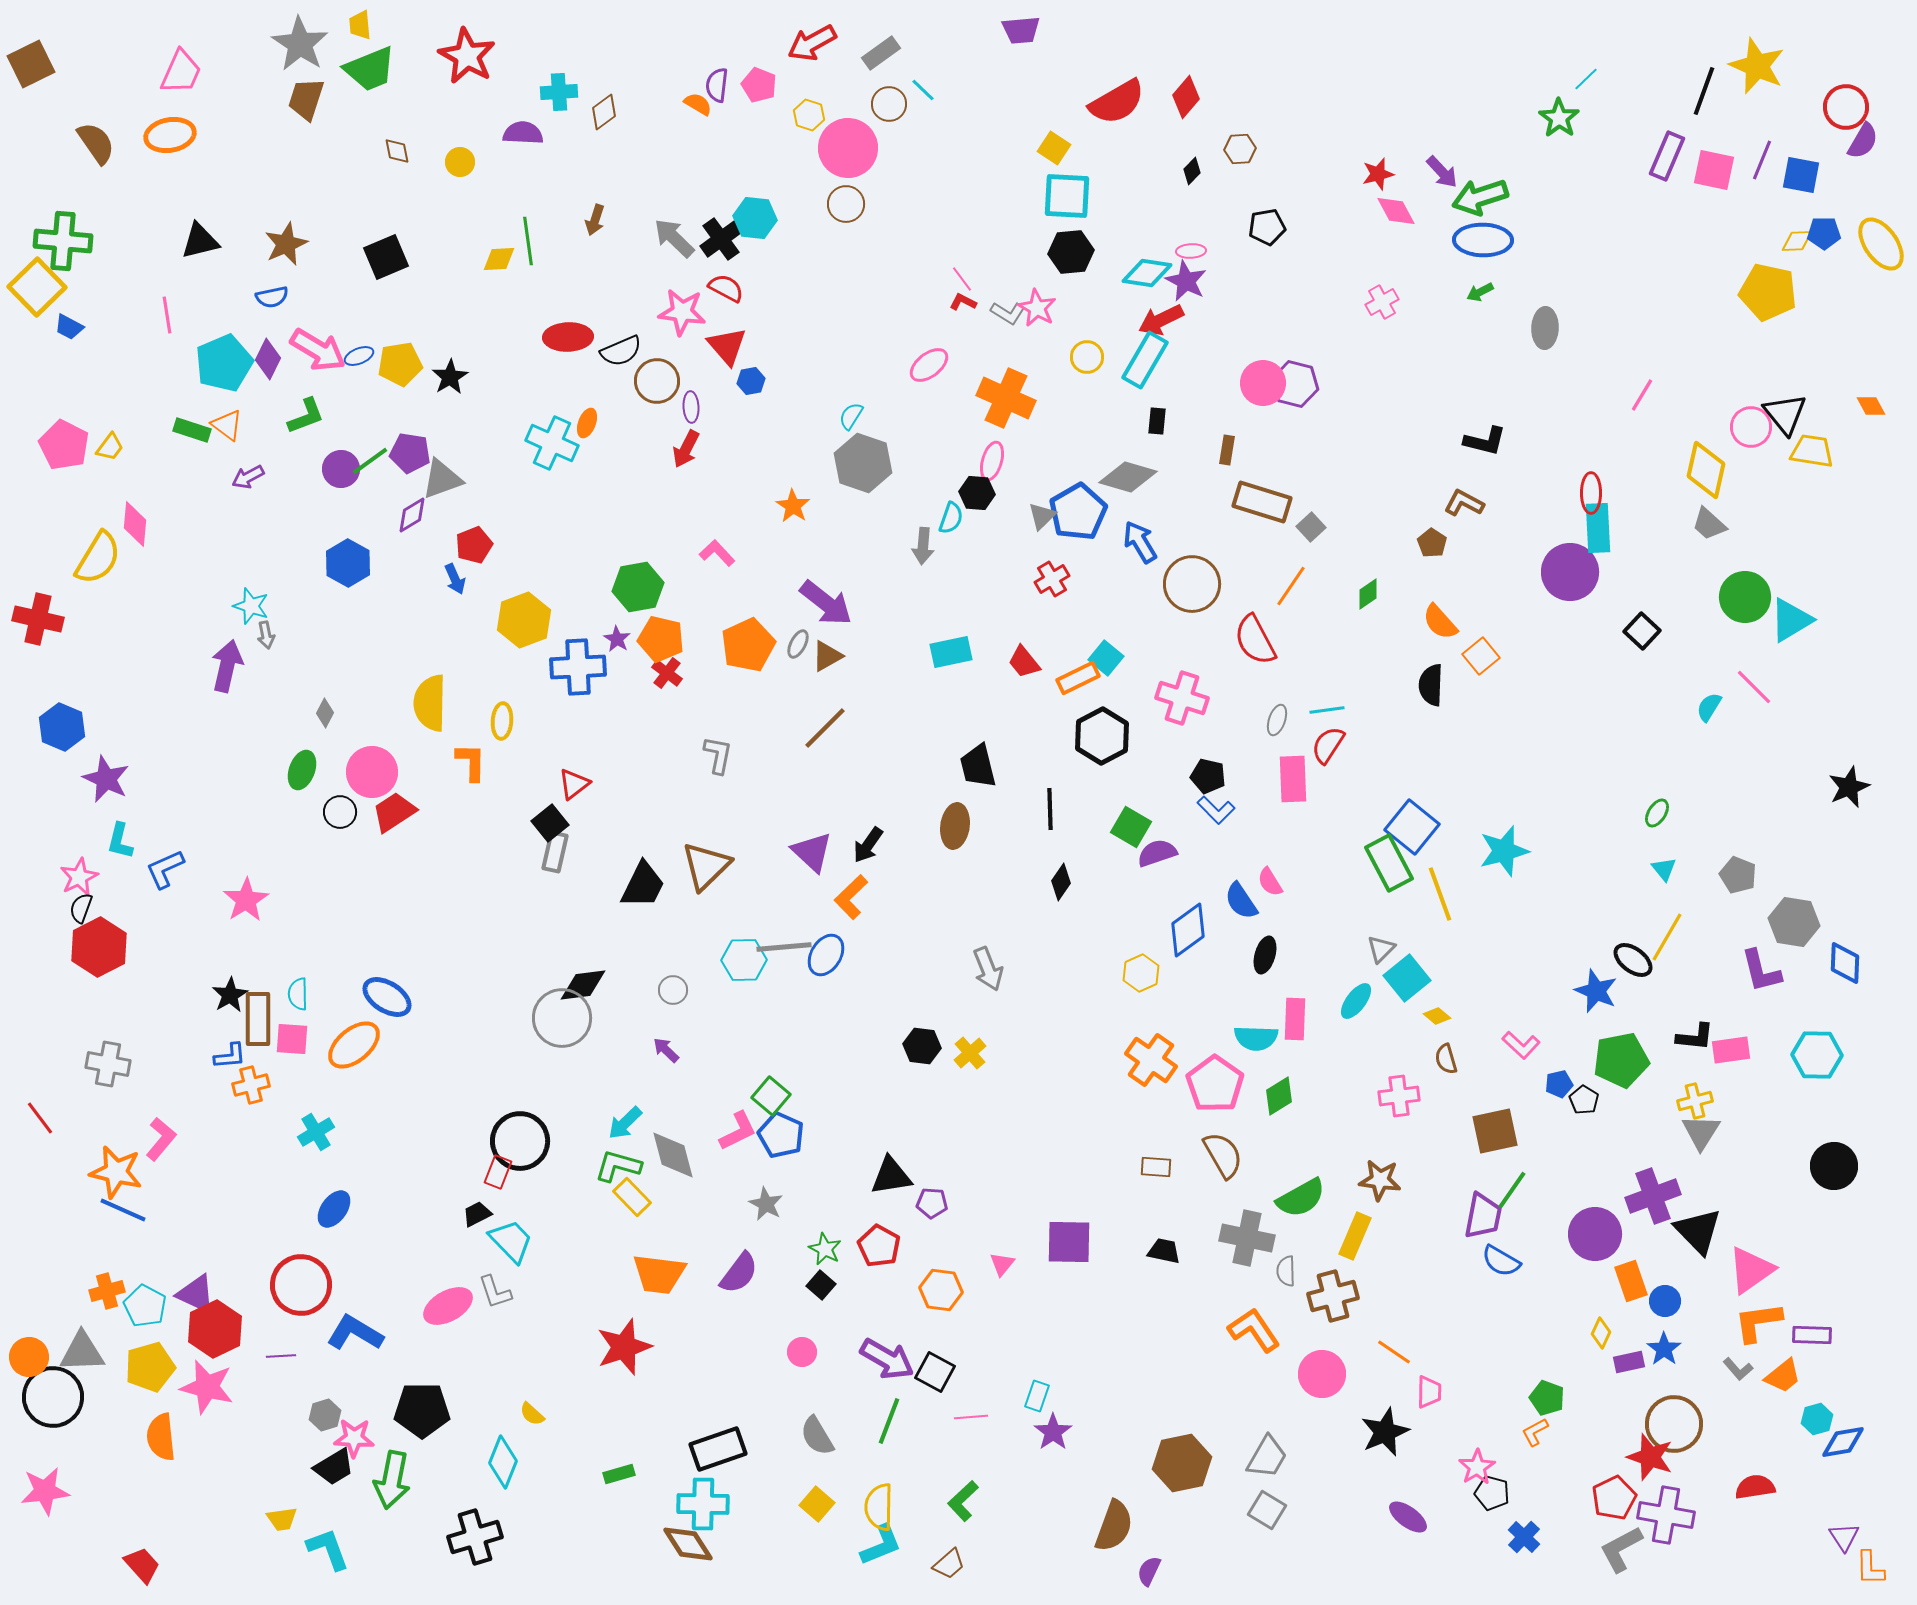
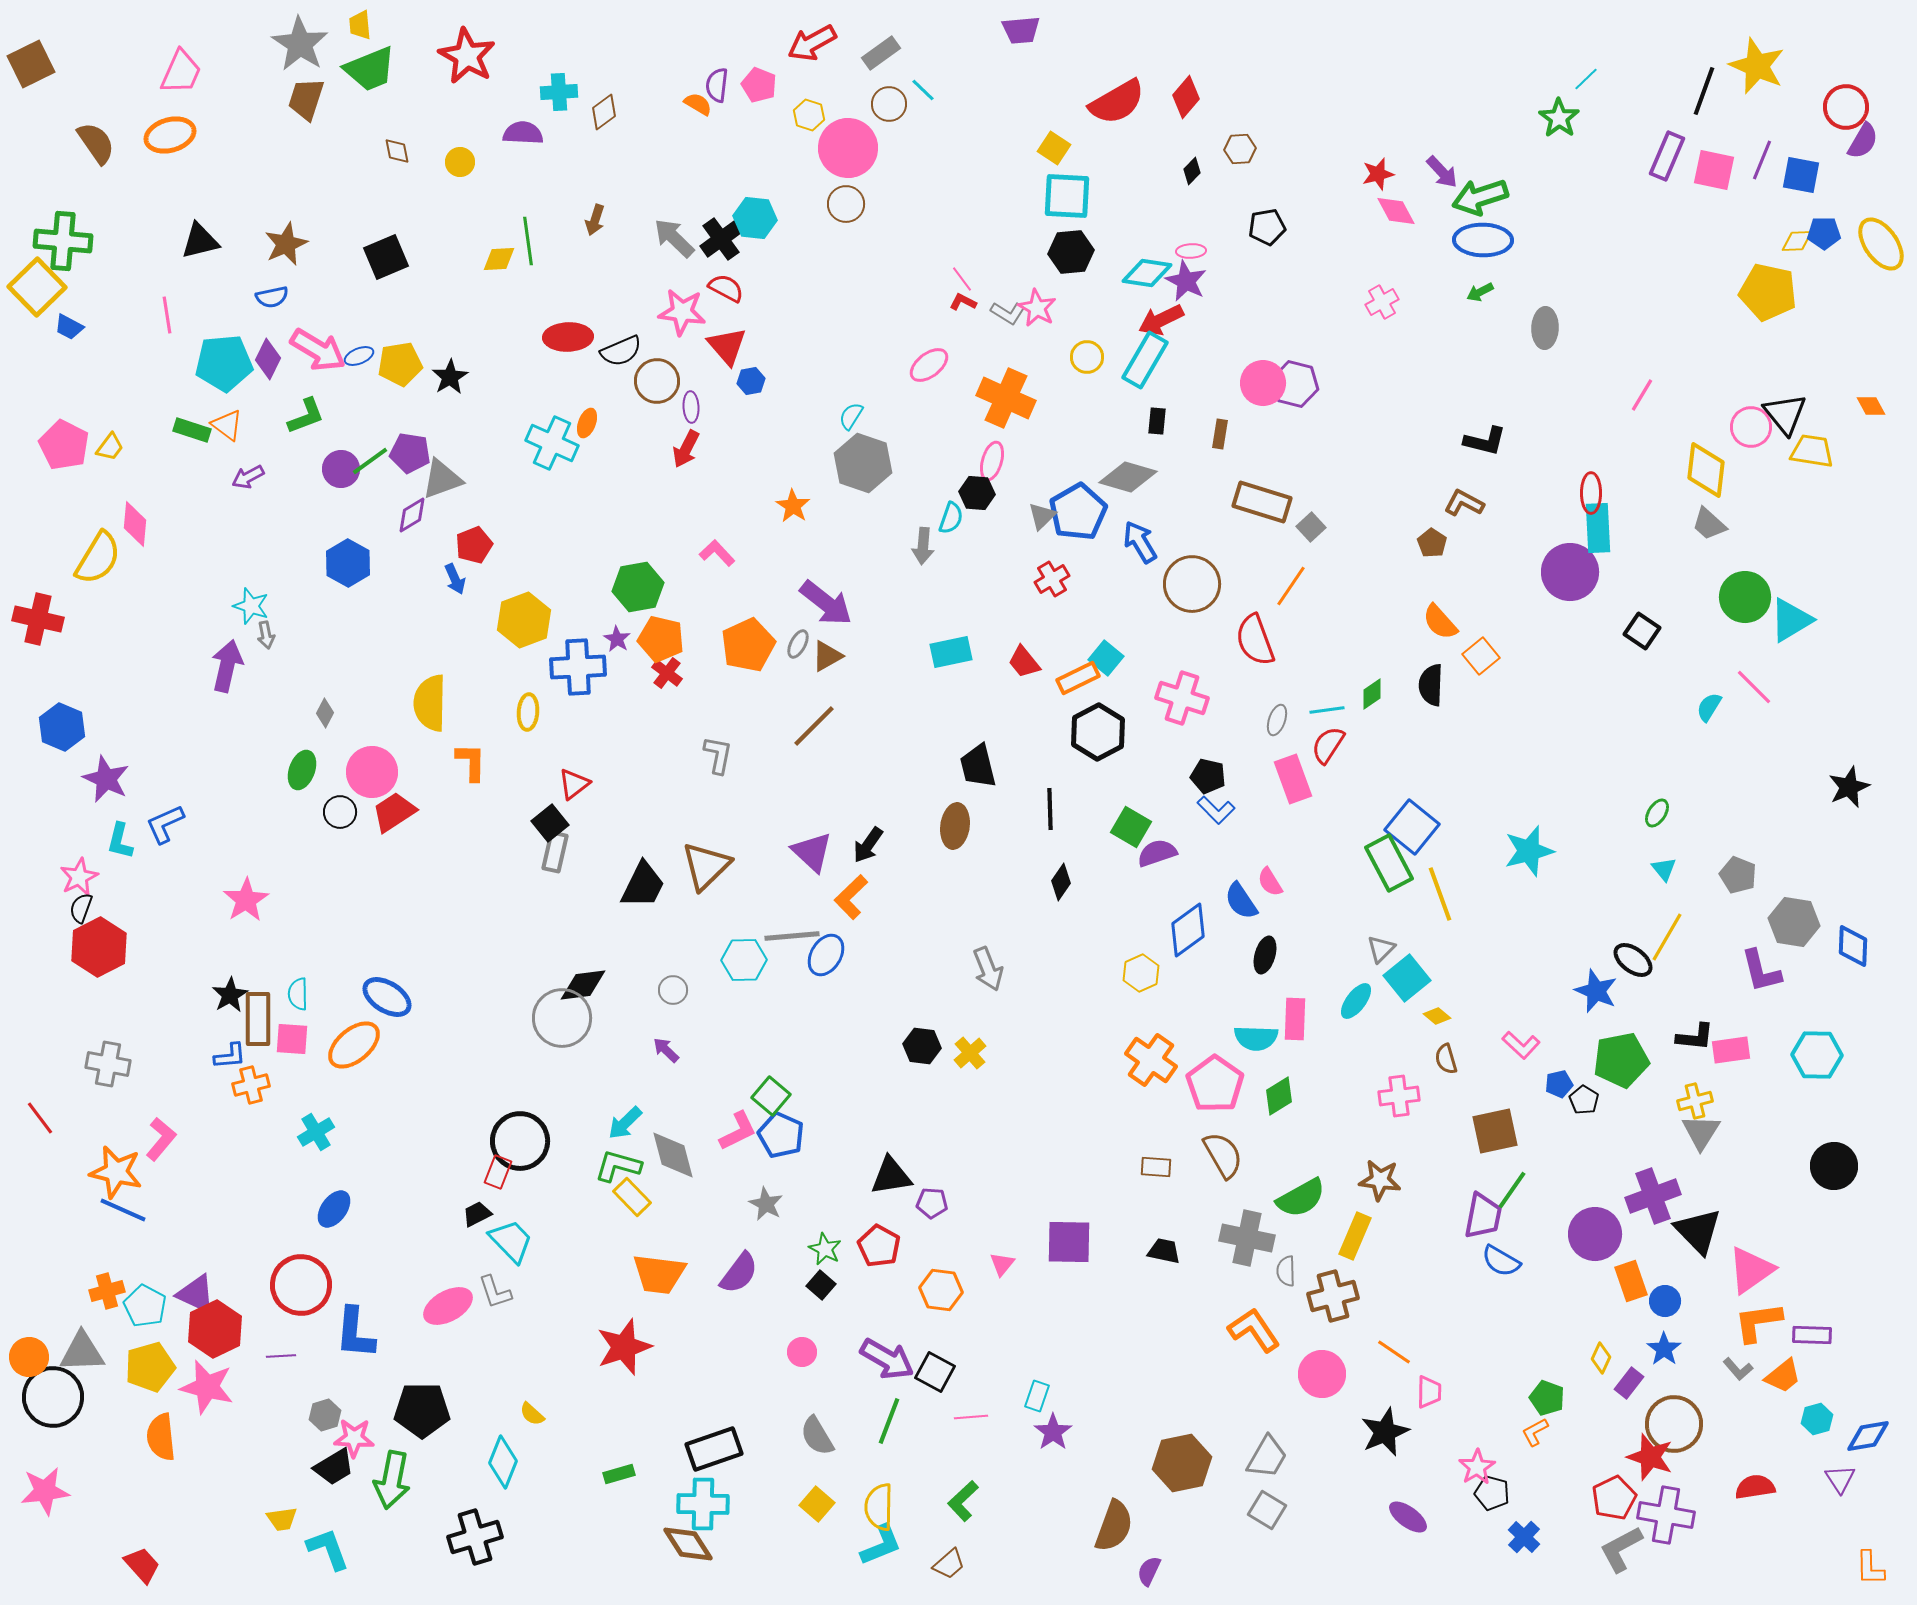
orange ellipse at (170, 135): rotated 6 degrees counterclockwise
cyan pentagon at (224, 363): rotated 18 degrees clockwise
brown rectangle at (1227, 450): moved 7 px left, 16 px up
yellow diamond at (1706, 470): rotated 6 degrees counterclockwise
green diamond at (1368, 594): moved 4 px right, 100 px down
black square at (1642, 631): rotated 9 degrees counterclockwise
red semicircle at (1255, 640): rotated 8 degrees clockwise
yellow ellipse at (502, 721): moved 26 px right, 9 px up
brown line at (825, 728): moved 11 px left, 2 px up
black hexagon at (1102, 736): moved 4 px left, 4 px up
pink rectangle at (1293, 779): rotated 18 degrees counterclockwise
cyan star at (1504, 851): moved 25 px right
blue L-shape at (165, 869): moved 45 px up
gray line at (784, 947): moved 8 px right, 11 px up
blue diamond at (1845, 963): moved 8 px right, 17 px up
blue L-shape at (355, 1333): rotated 116 degrees counterclockwise
yellow diamond at (1601, 1333): moved 25 px down
purple rectangle at (1629, 1362): moved 21 px down; rotated 40 degrees counterclockwise
blue diamond at (1843, 1442): moved 25 px right, 6 px up
black rectangle at (718, 1449): moved 4 px left
purple triangle at (1844, 1537): moved 4 px left, 58 px up
